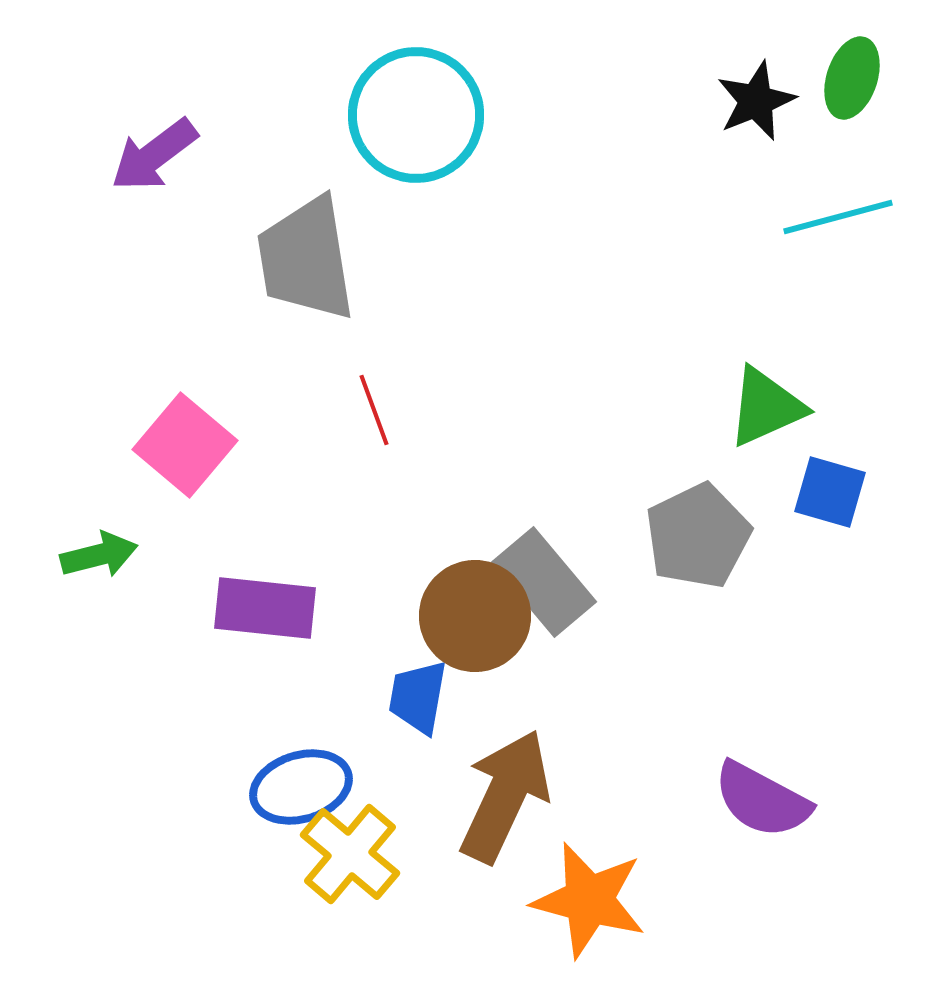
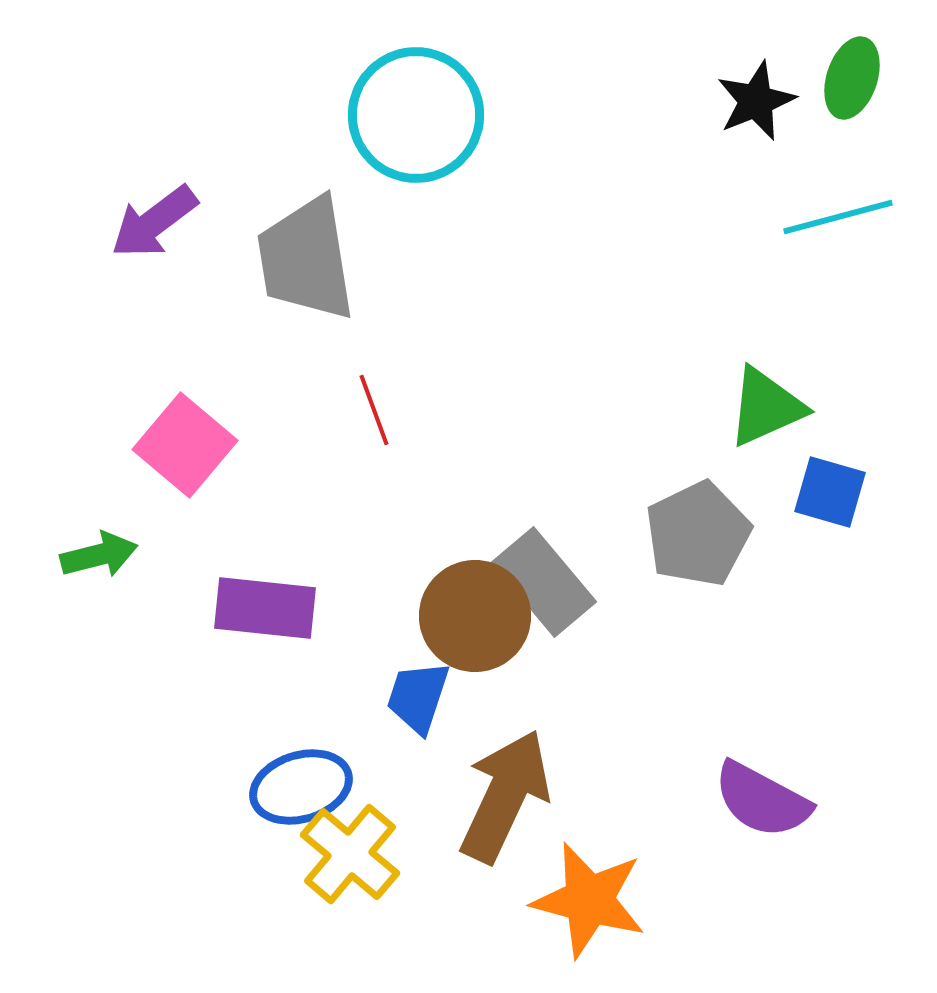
purple arrow: moved 67 px down
gray pentagon: moved 2 px up
blue trapezoid: rotated 8 degrees clockwise
